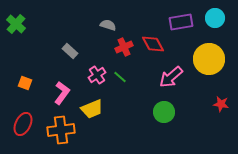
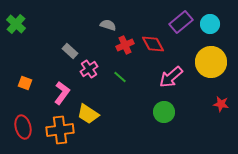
cyan circle: moved 5 px left, 6 px down
purple rectangle: rotated 30 degrees counterclockwise
red cross: moved 1 px right, 2 px up
yellow circle: moved 2 px right, 3 px down
pink cross: moved 8 px left, 6 px up
yellow trapezoid: moved 4 px left, 5 px down; rotated 55 degrees clockwise
red ellipse: moved 3 px down; rotated 40 degrees counterclockwise
orange cross: moved 1 px left
